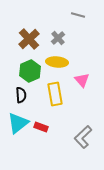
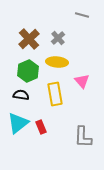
gray line: moved 4 px right
green hexagon: moved 2 px left
pink triangle: moved 1 px down
black semicircle: rotated 77 degrees counterclockwise
red rectangle: rotated 48 degrees clockwise
gray L-shape: rotated 45 degrees counterclockwise
